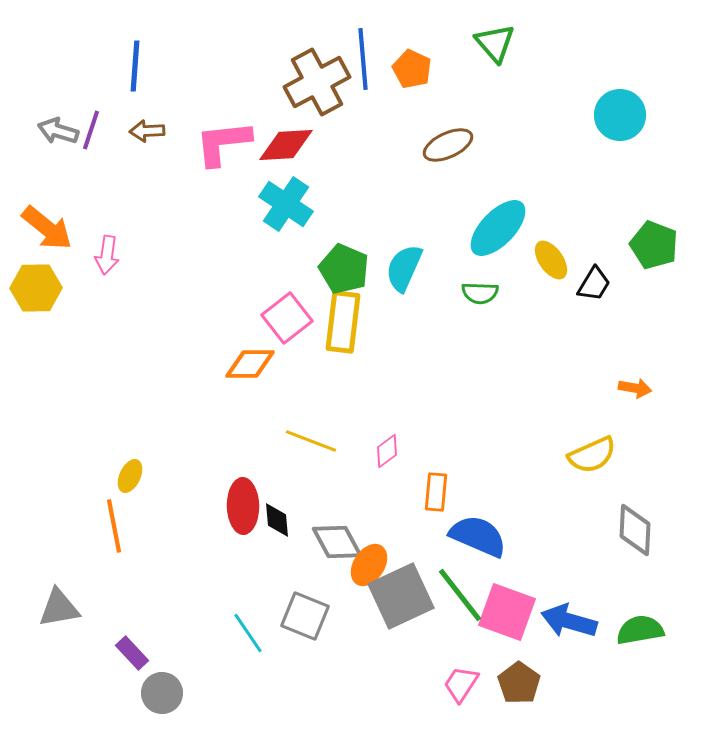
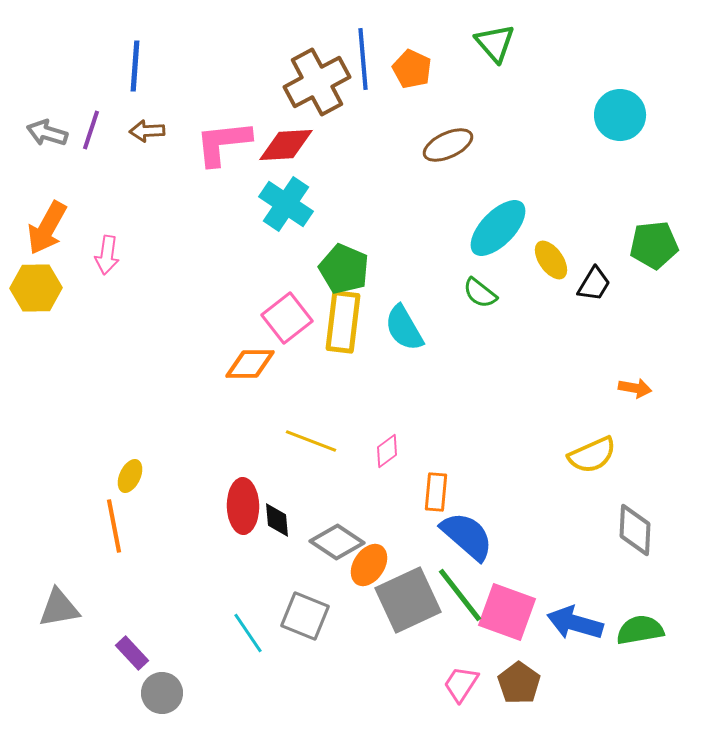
gray arrow at (58, 131): moved 11 px left, 2 px down
orange arrow at (47, 228): rotated 80 degrees clockwise
green pentagon at (654, 245): rotated 27 degrees counterclockwise
cyan semicircle at (404, 268): moved 60 px down; rotated 54 degrees counterclockwise
green semicircle at (480, 293): rotated 36 degrees clockwise
blue semicircle at (478, 536): moved 11 px left; rotated 18 degrees clockwise
gray diamond at (337, 542): rotated 28 degrees counterclockwise
gray square at (401, 596): moved 7 px right, 4 px down
blue arrow at (569, 621): moved 6 px right, 2 px down
